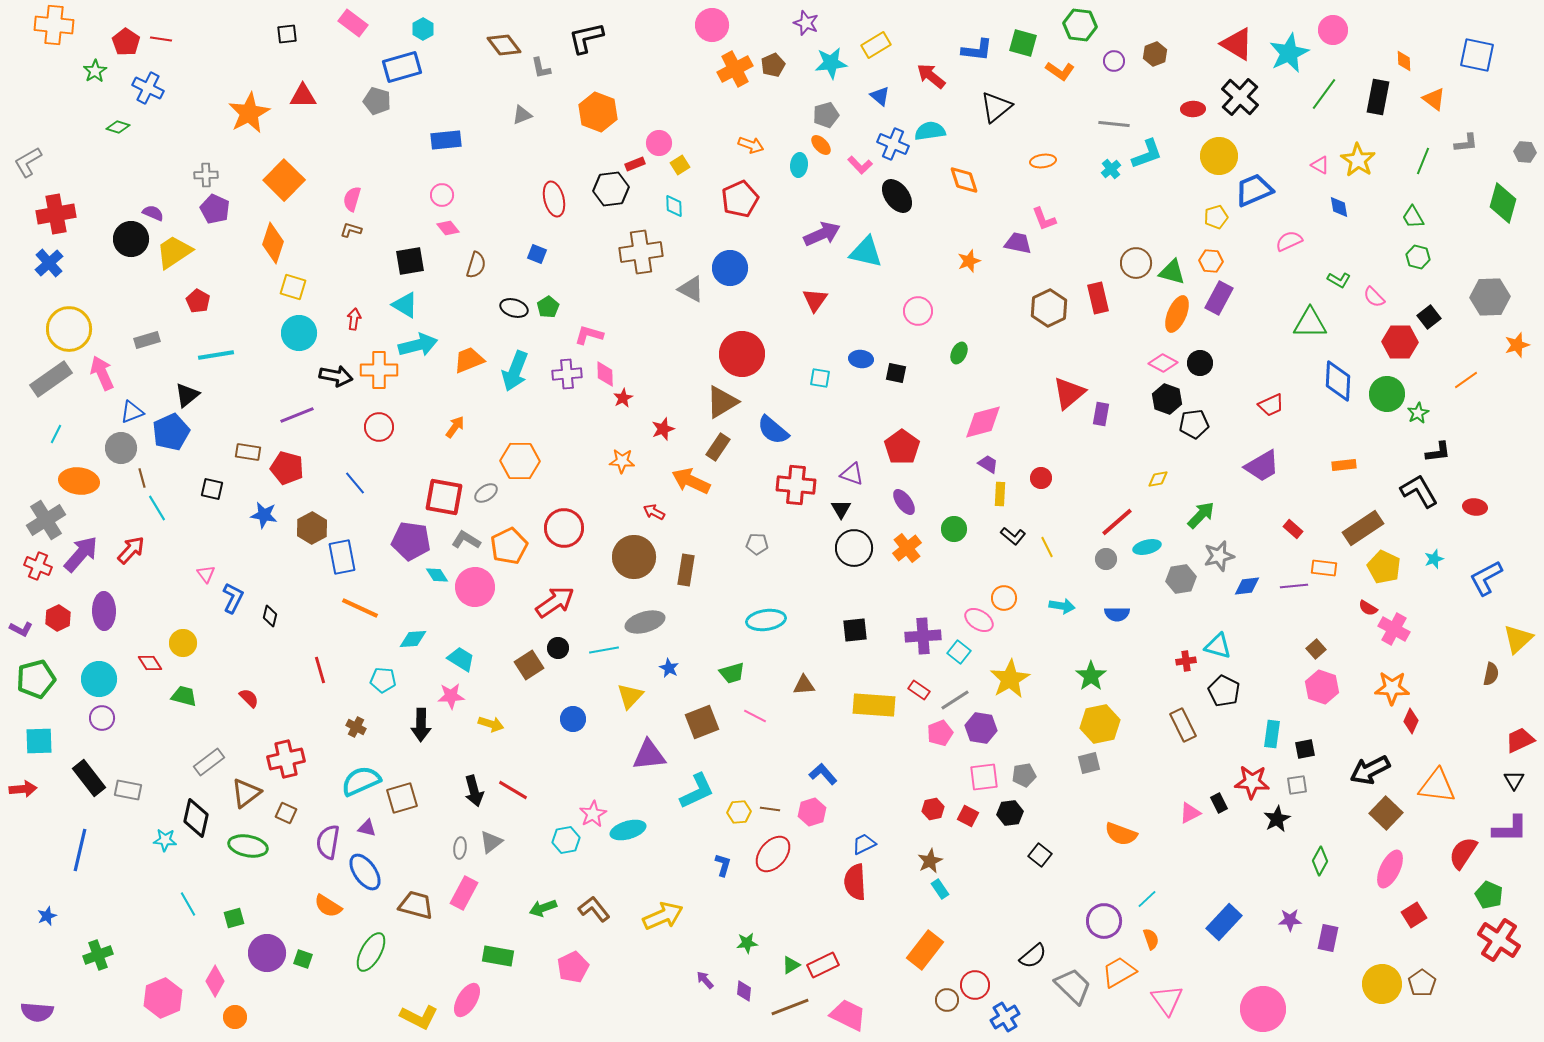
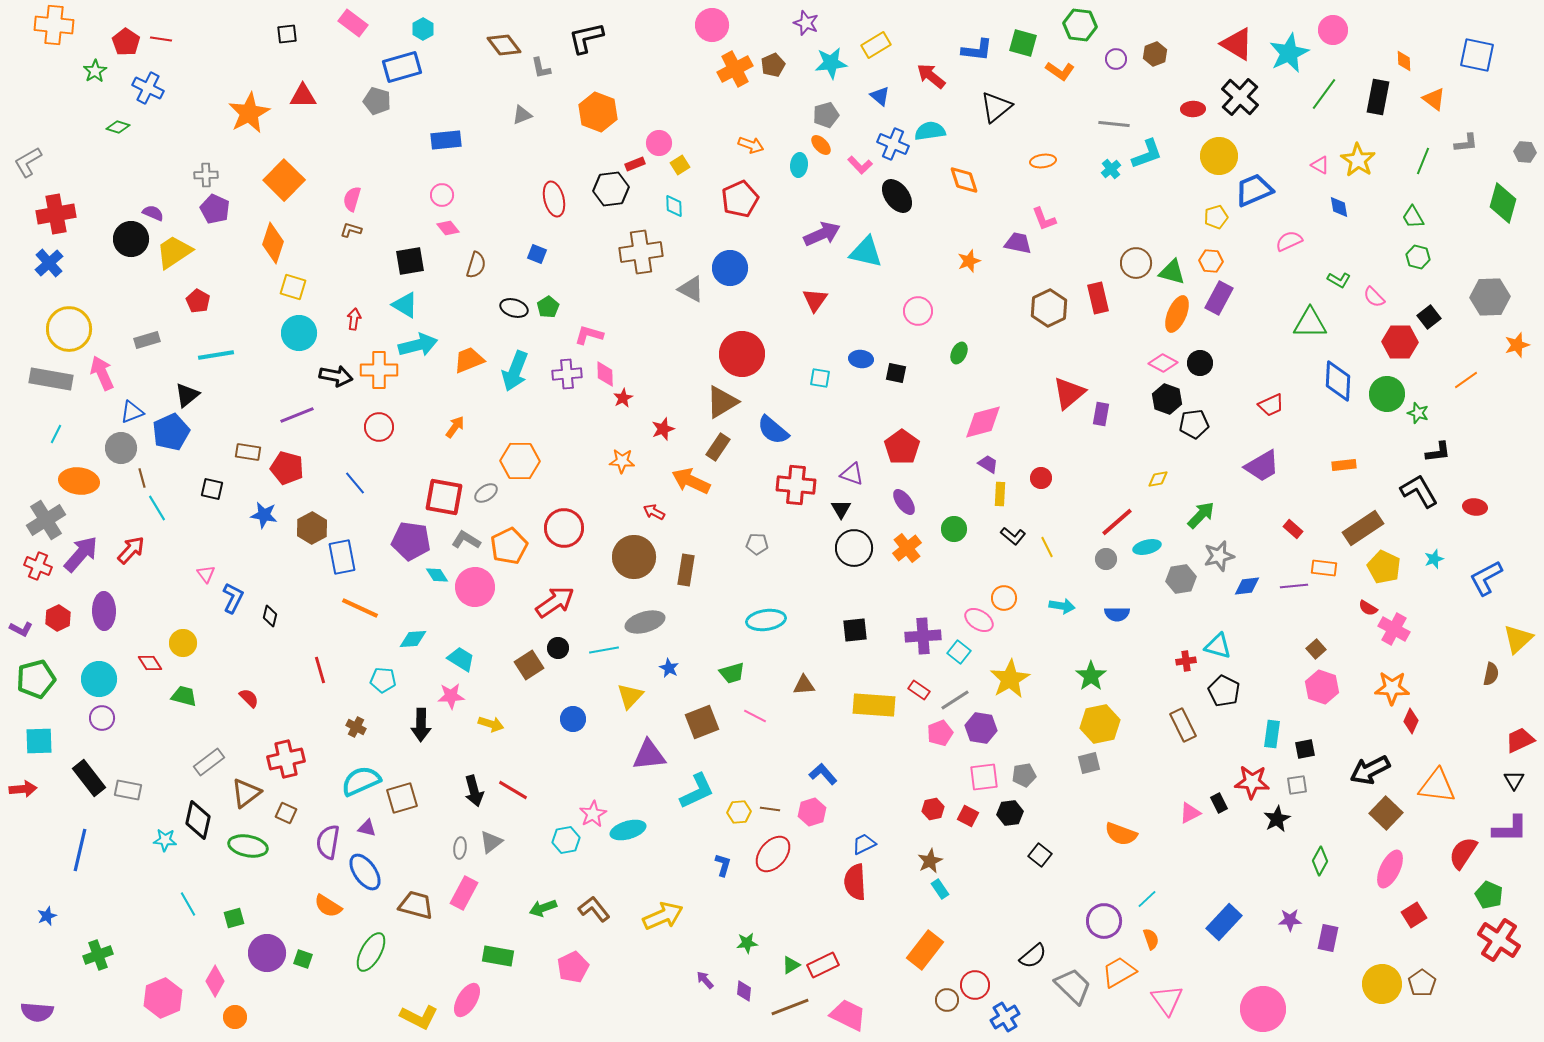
purple circle at (1114, 61): moved 2 px right, 2 px up
gray rectangle at (51, 379): rotated 45 degrees clockwise
green star at (1418, 413): rotated 25 degrees counterclockwise
black diamond at (196, 818): moved 2 px right, 2 px down
